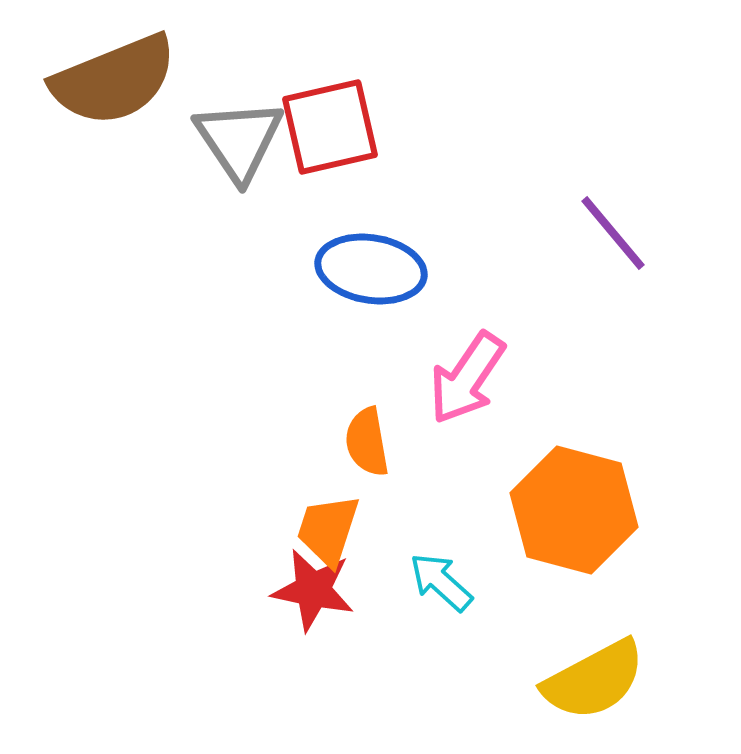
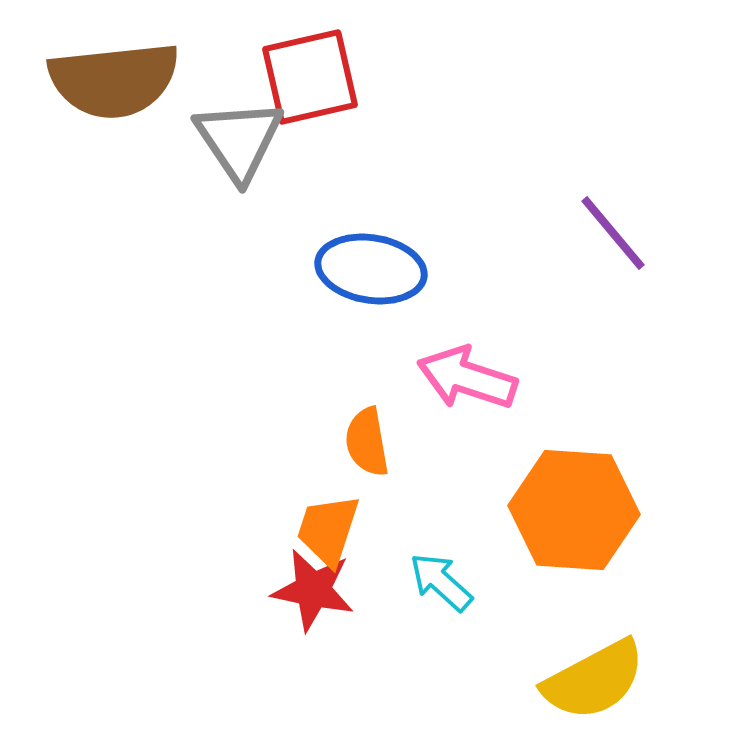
brown semicircle: rotated 16 degrees clockwise
red square: moved 20 px left, 50 px up
pink arrow: rotated 74 degrees clockwise
orange hexagon: rotated 11 degrees counterclockwise
